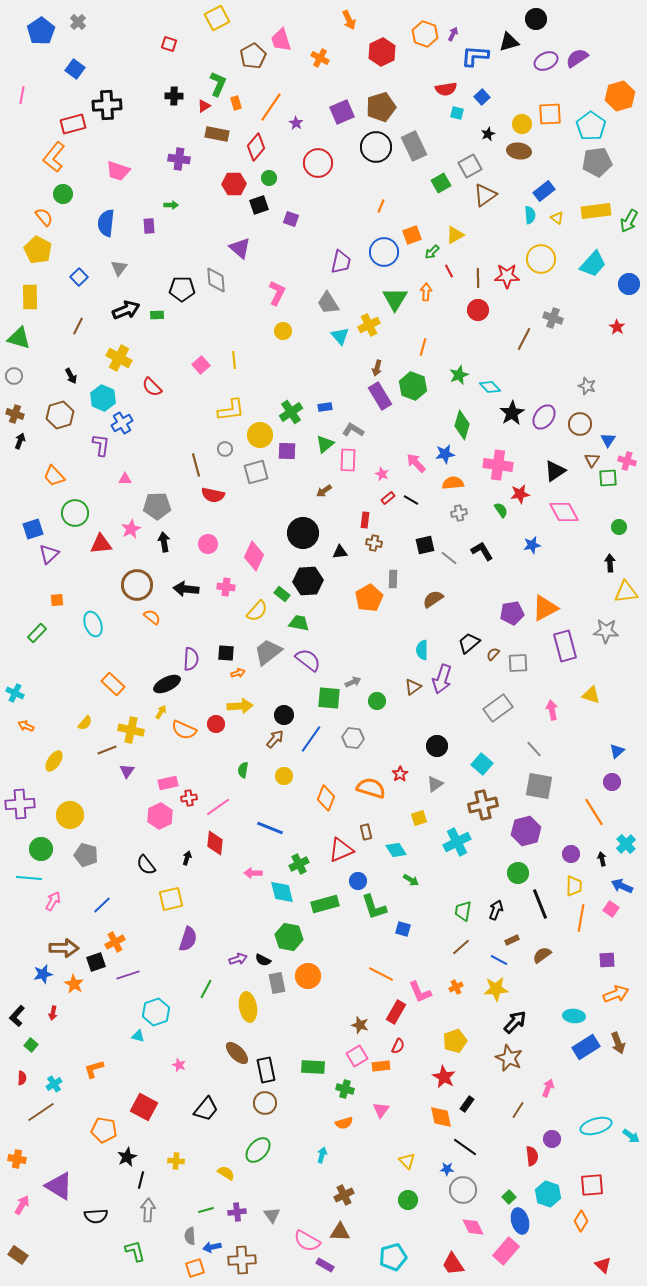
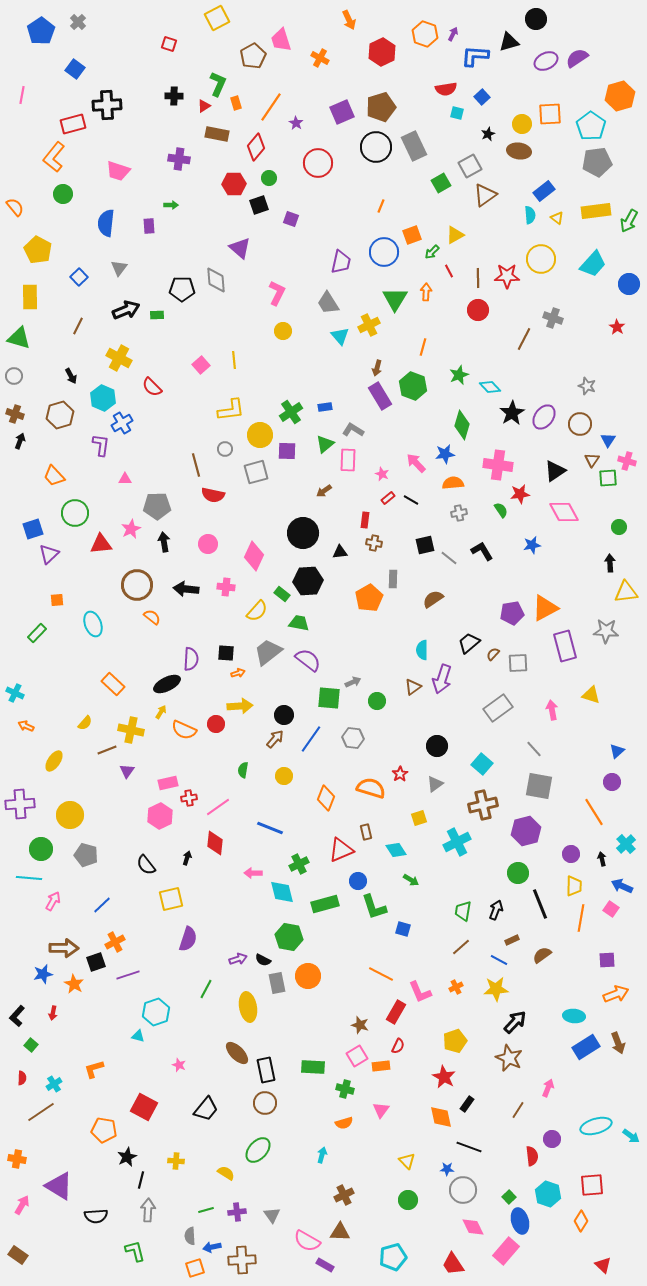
orange semicircle at (44, 217): moved 29 px left, 10 px up
black line at (465, 1147): moved 4 px right; rotated 15 degrees counterclockwise
